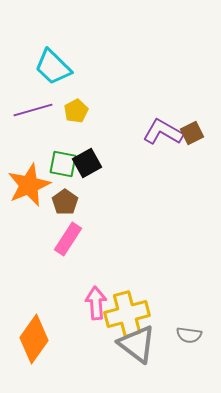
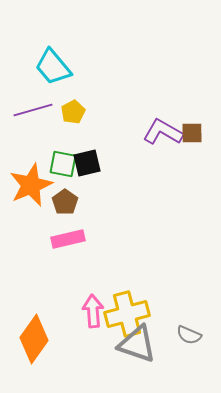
cyan trapezoid: rotated 6 degrees clockwise
yellow pentagon: moved 3 px left, 1 px down
brown square: rotated 25 degrees clockwise
black square: rotated 16 degrees clockwise
orange star: moved 2 px right
pink rectangle: rotated 44 degrees clockwise
pink arrow: moved 3 px left, 8 px down
gray semicircle: rotated 15 degrees clockwise
gray triangle: rotated 18 degrees counterclockwise
